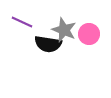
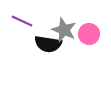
purple line: moved 1 px up
